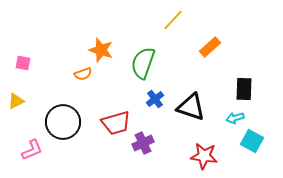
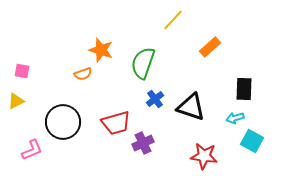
pink square: moved 1 px left, 8 px down
